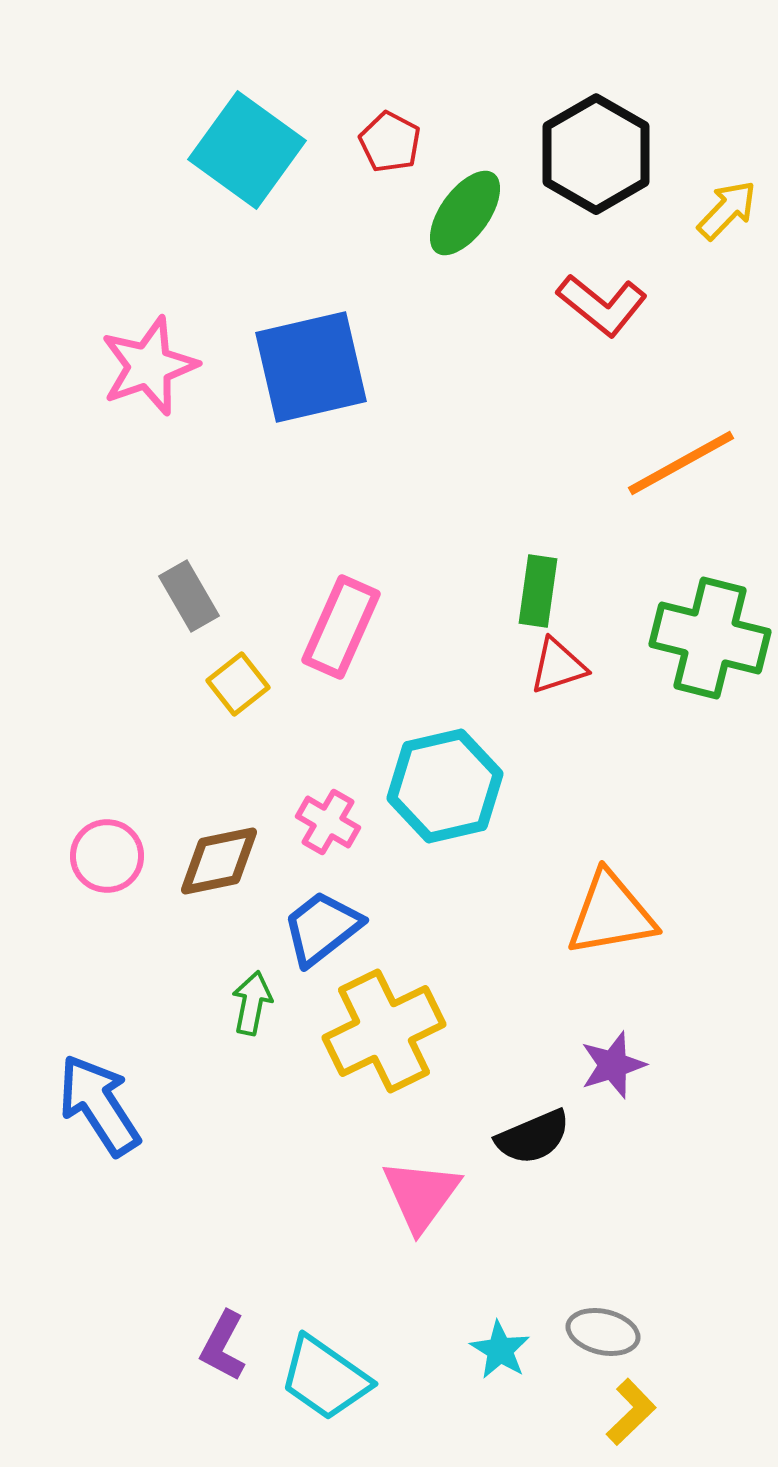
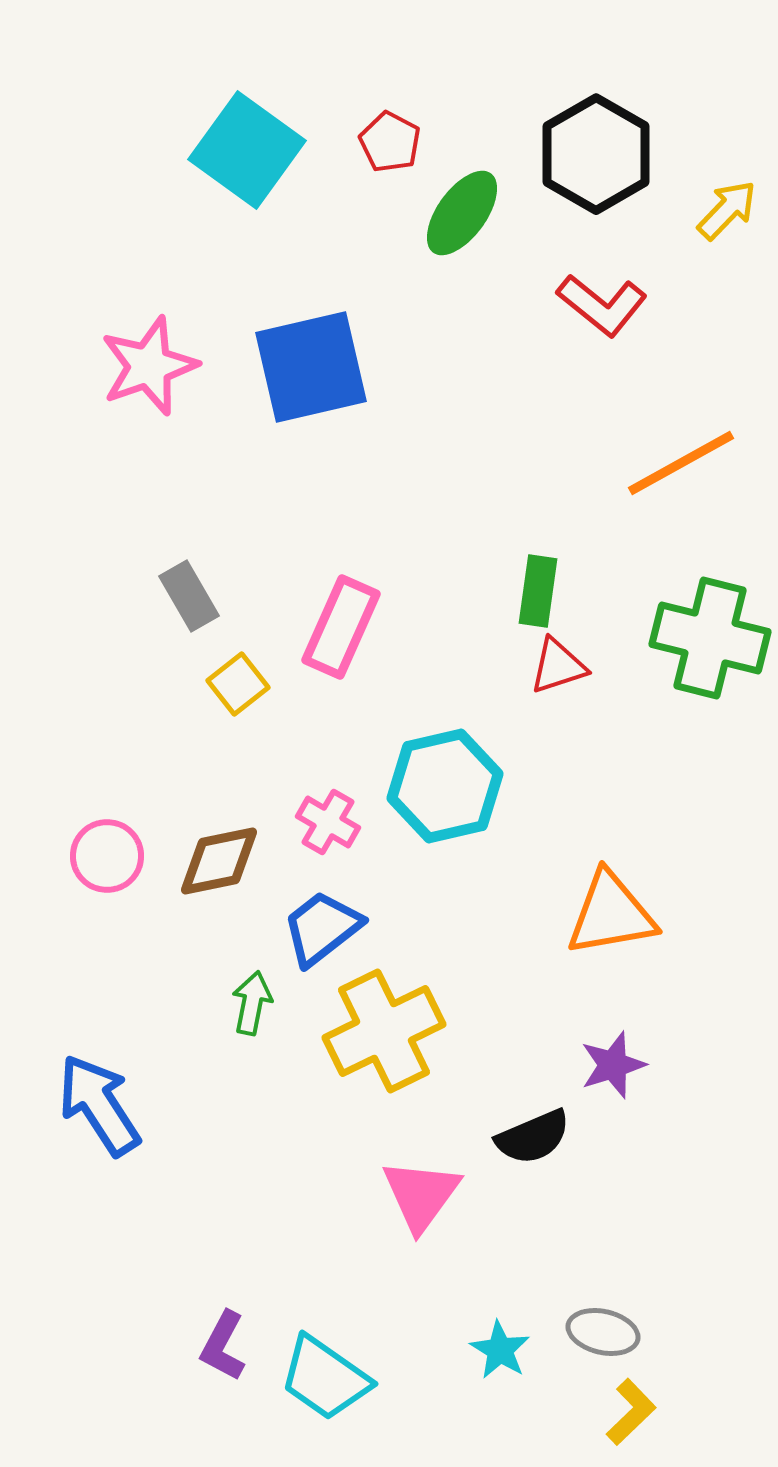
green ellipse: moved 3 px left
